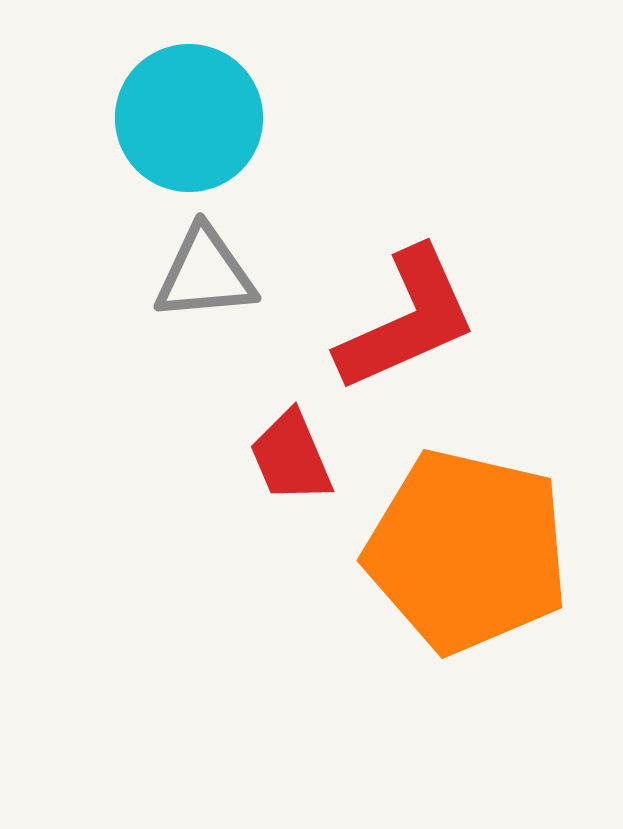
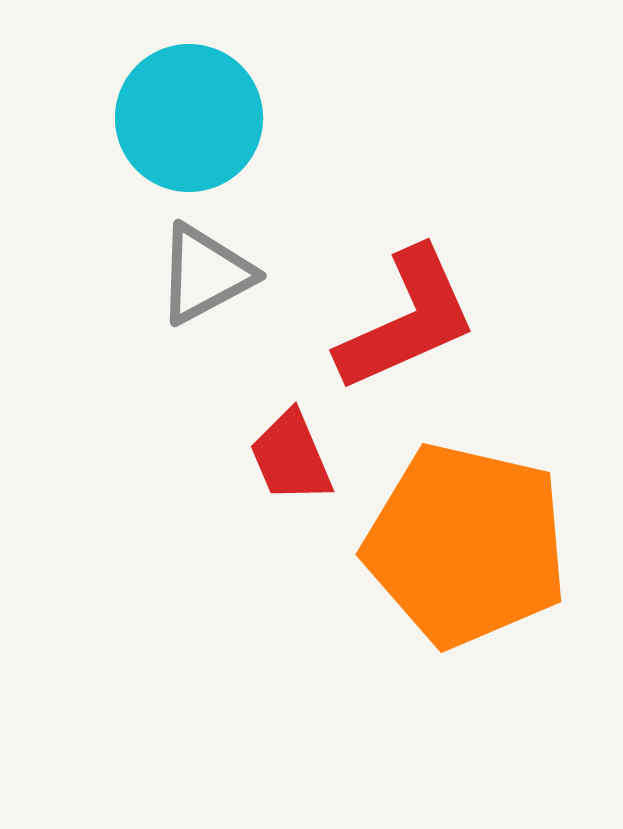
gray triangle: rotated 23 degrees counterclockwise
orange pentagon: moved 1 px left, 6 px up
